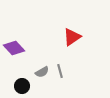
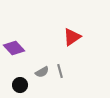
black circle: moved 2 px left, 1 px up
